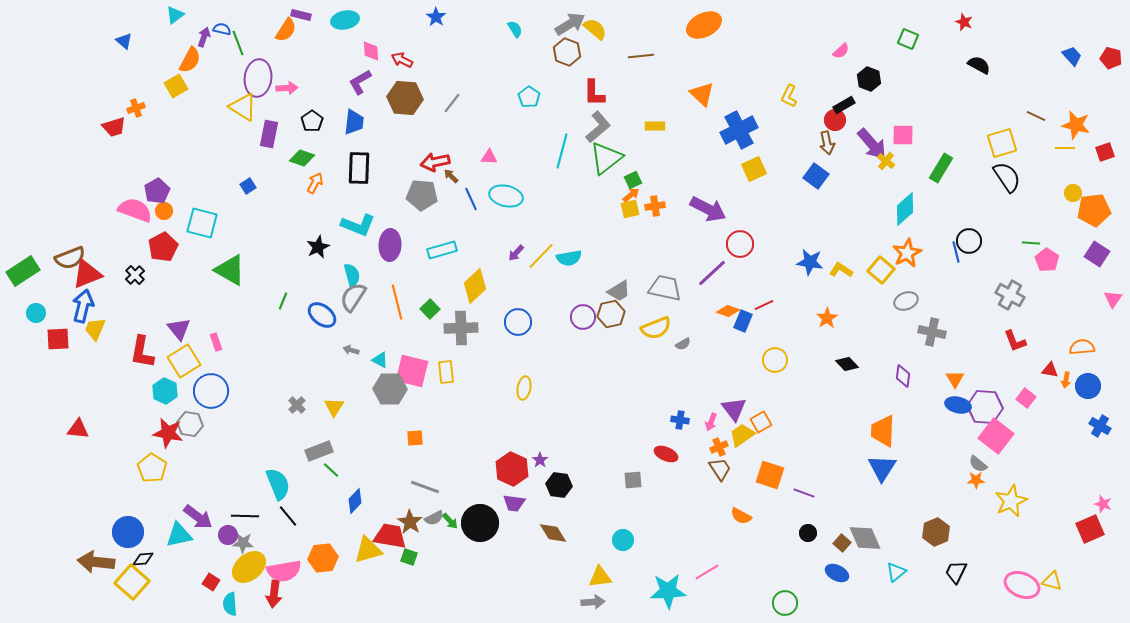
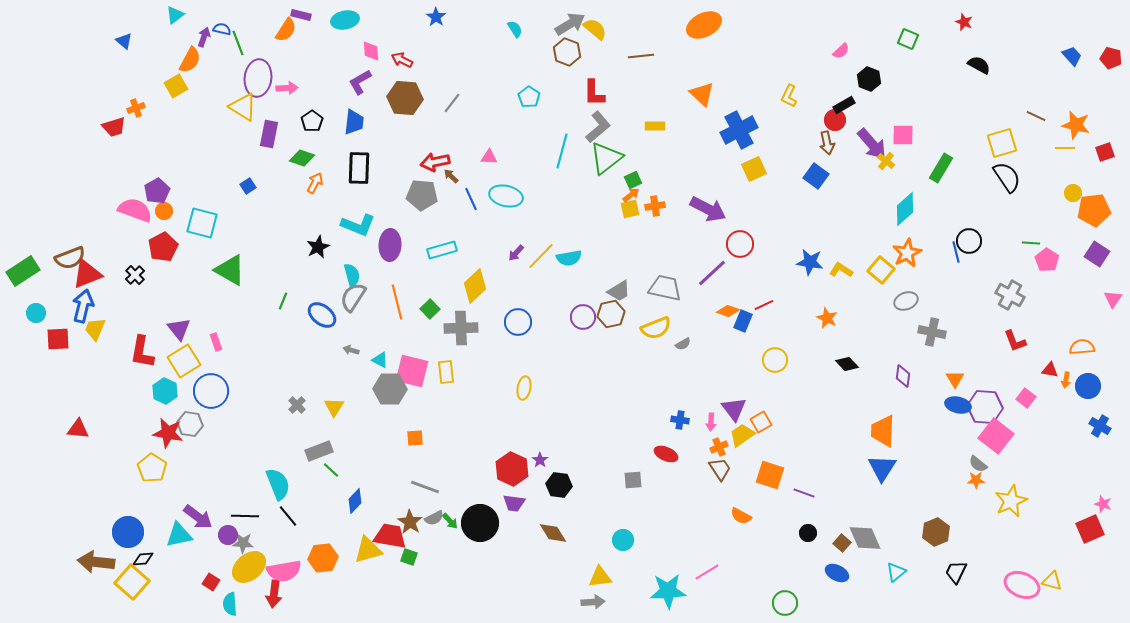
orange star at (827, 318): rotated 15 degrees counterclockwise
pink arrow at (711, 422): rotated 18 degrees counterclockwise
